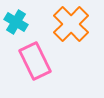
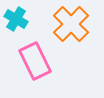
cyan cross: moved 3 px up
